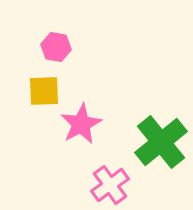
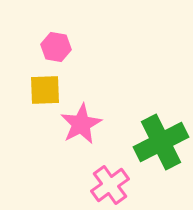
yellow square: moved 1 px right, 1 px up
green cross: rotated 12 degrees clockwise
